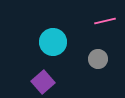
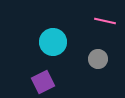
pink line: rotated 25 degrees clockwise
purple square: rotated 15 degrees clockwise
